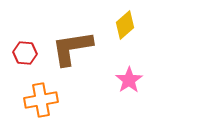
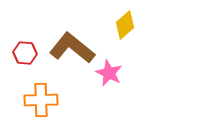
brown L-shape: rotated 48 degrees clockwise
pink star: moved 20 px left, 7 px up; rotated 12 degrees counterclockwise
orange cross: rotated 8 degrees clockwise
